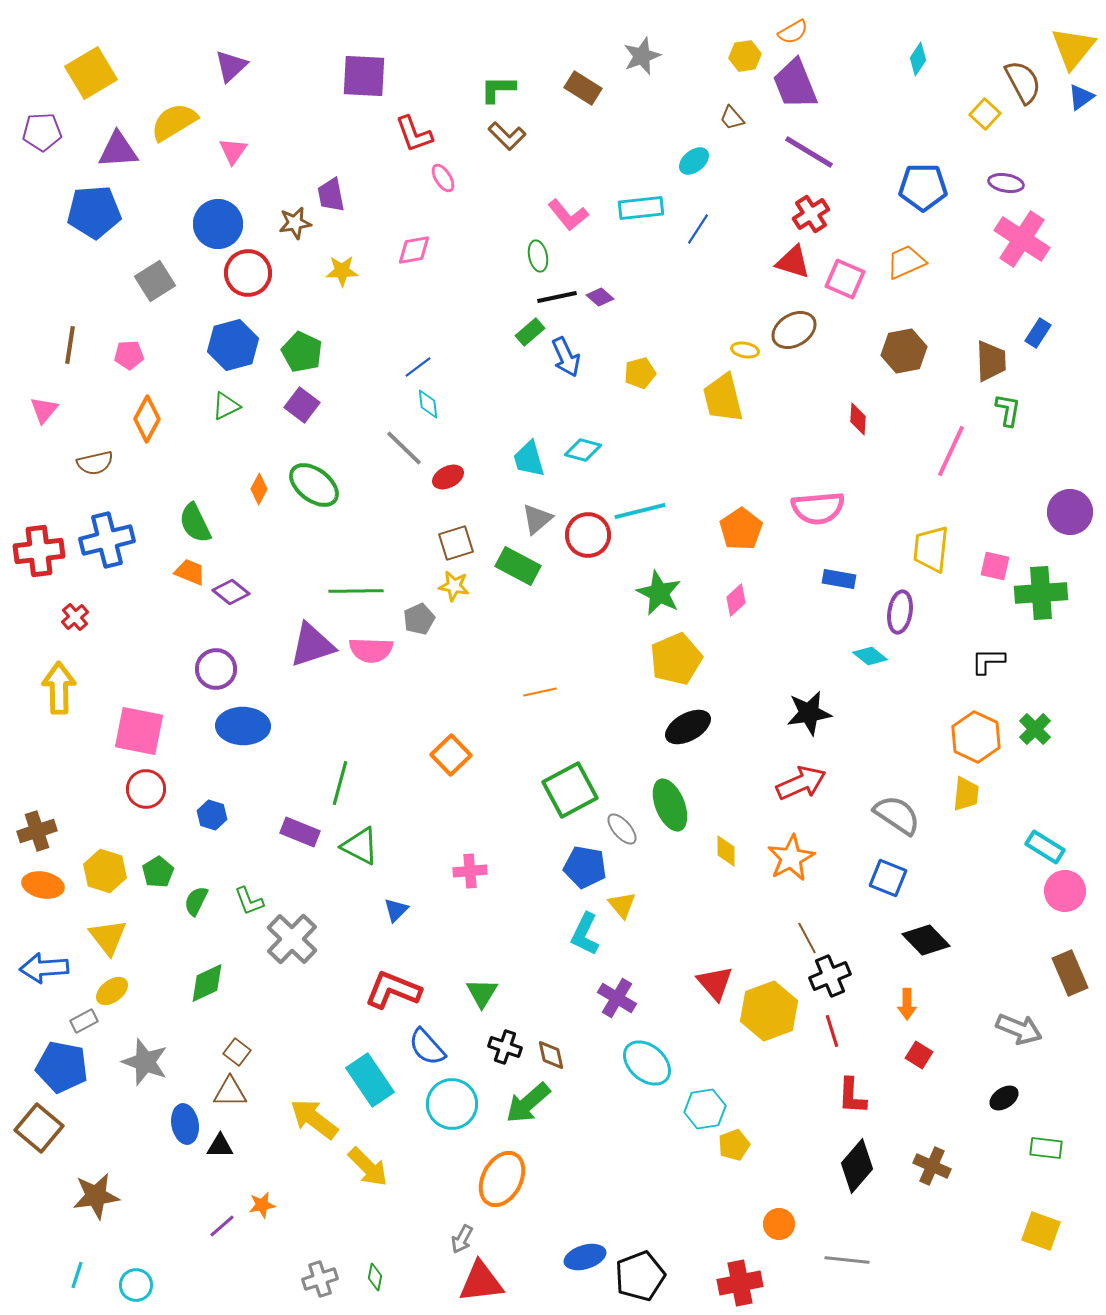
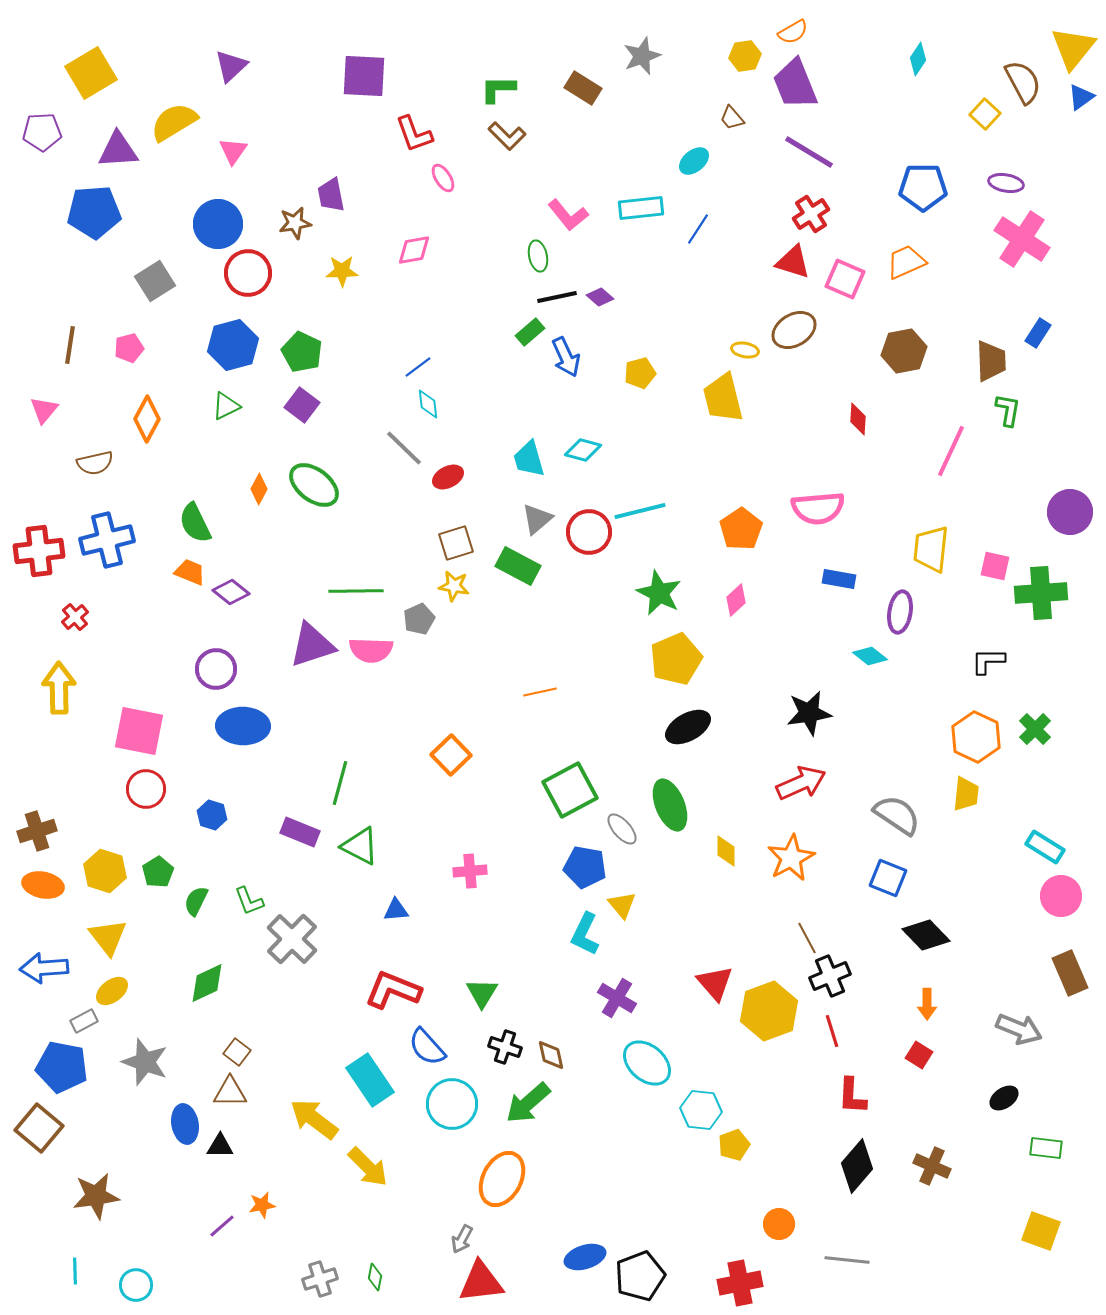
pink pentagon at (129, 355): moved 7 px up; rotated 12 degrees counterclockwise
red circle at (588, 535): moved 1 px right, 3 px up
pink circle at (1065, 891): moved 4 px left, 5 px down
blue triangle at (396, 910): rotated 40 degrees clockwise
black diamond at (926, 940): moved 5 px up
orange arrow at (907, 1004): moved 20 px right
cyan hexagon at (705, 1109): moved 4 px left, 1 px down; rotated 15 degrees clockwise
cyan line at (77, 1275): moved 2 px left, 4 px up; rotated 20 degrees counterclockwise
